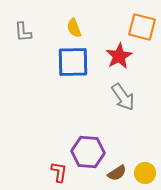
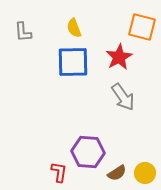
red star: moved 1 px down
